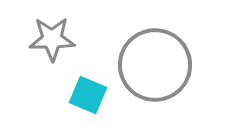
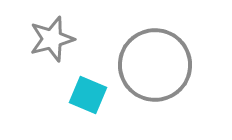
gray star: rotated 15 degrees counterclockwise
